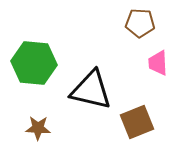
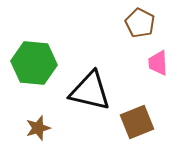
brown pentagon: rotated 24 degrees clockwise
black triangle: moved 1 px left, 1 px down
brown star: rotated 20 degrees counterclockwise
